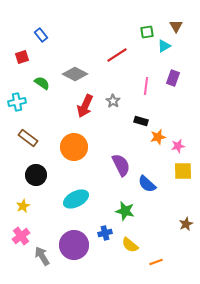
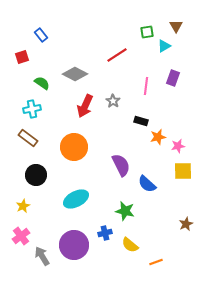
cyan cross: moved 15 px right, 7 px down
